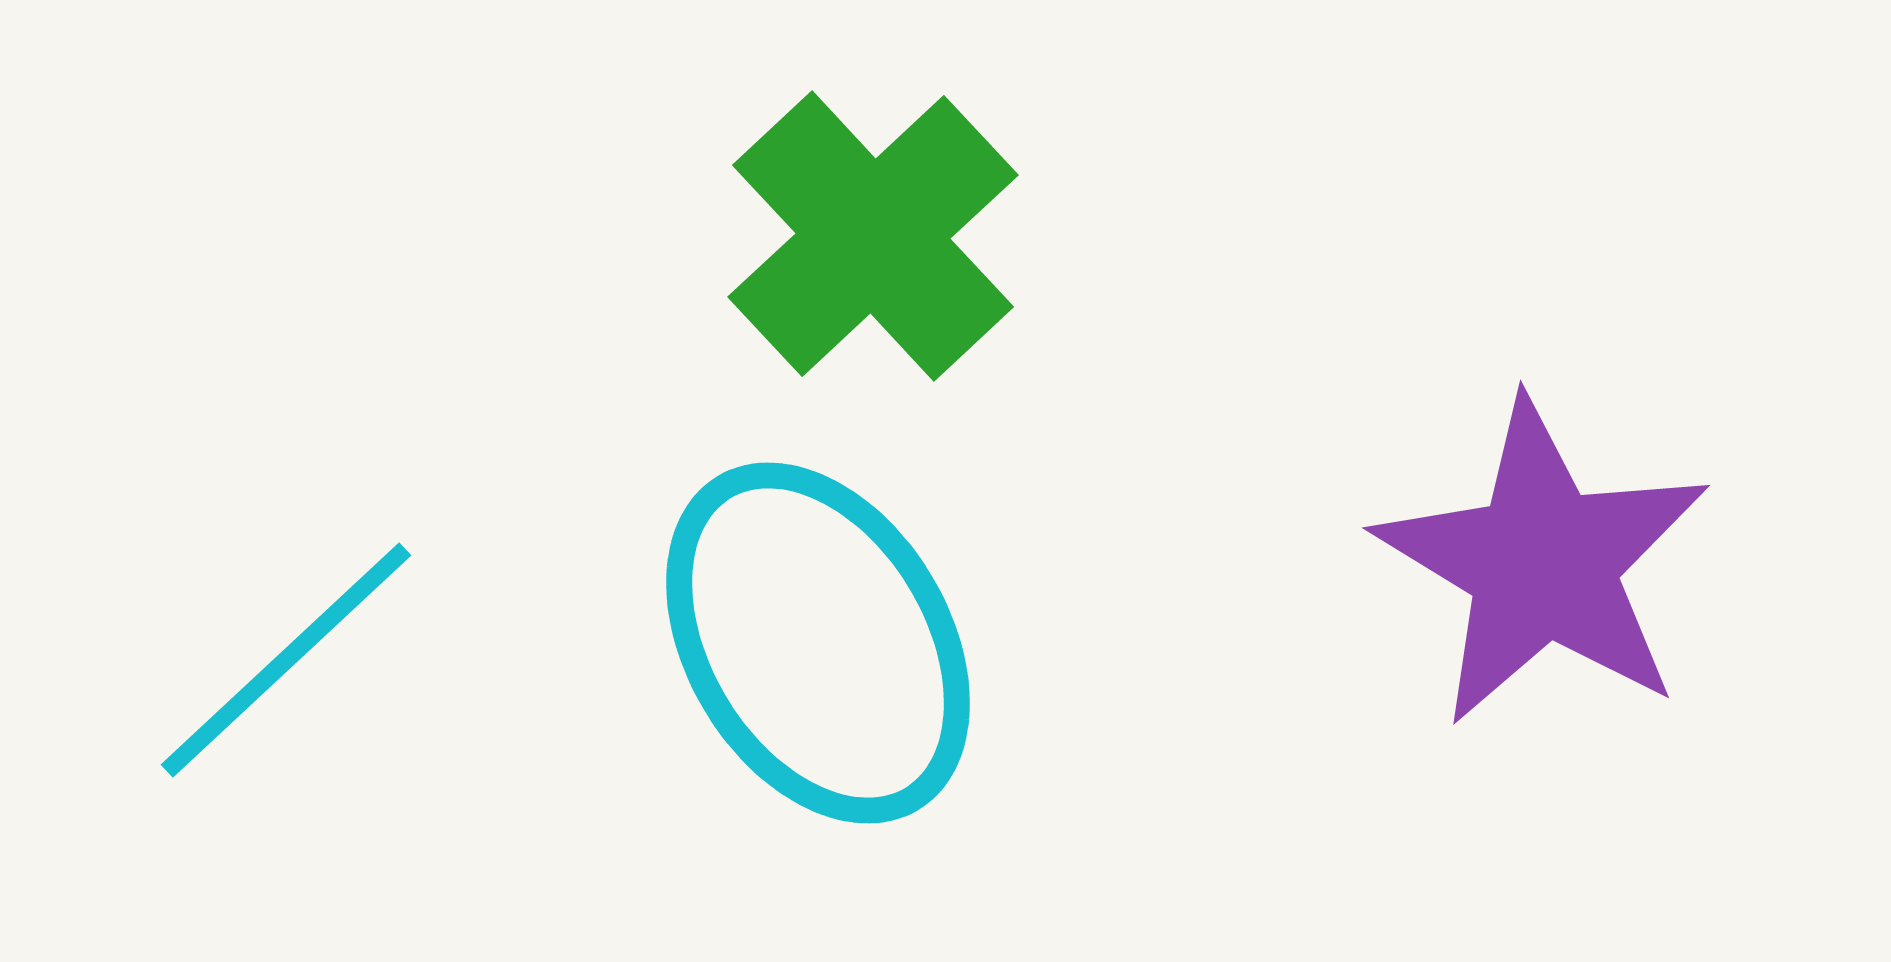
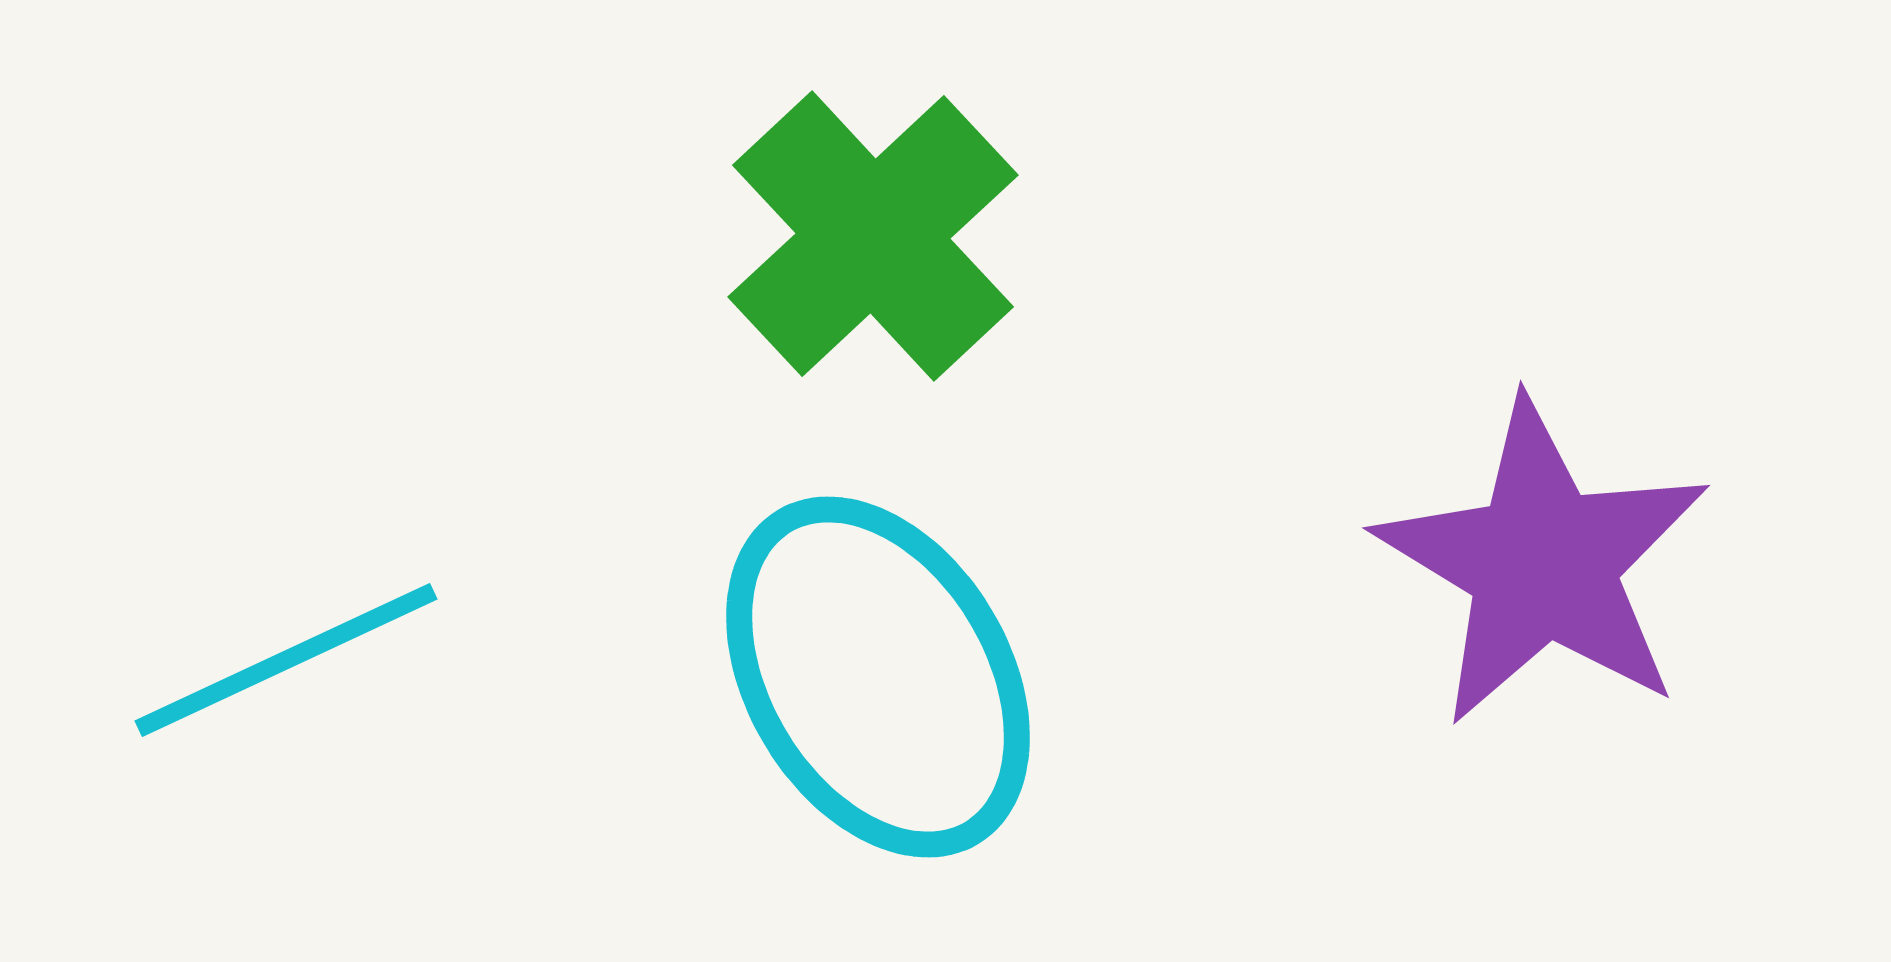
cyan ellipse: moved 60 px right, 34 px down
cyan line: rotated 18 degrees clockwise
